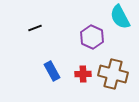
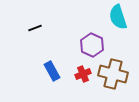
cyan semicircle: moved 2 px left; rotated 10 degrees clockwise
purple hexagon: moved 8 px down
red cross: rotated 21 degrees counterclockwise
